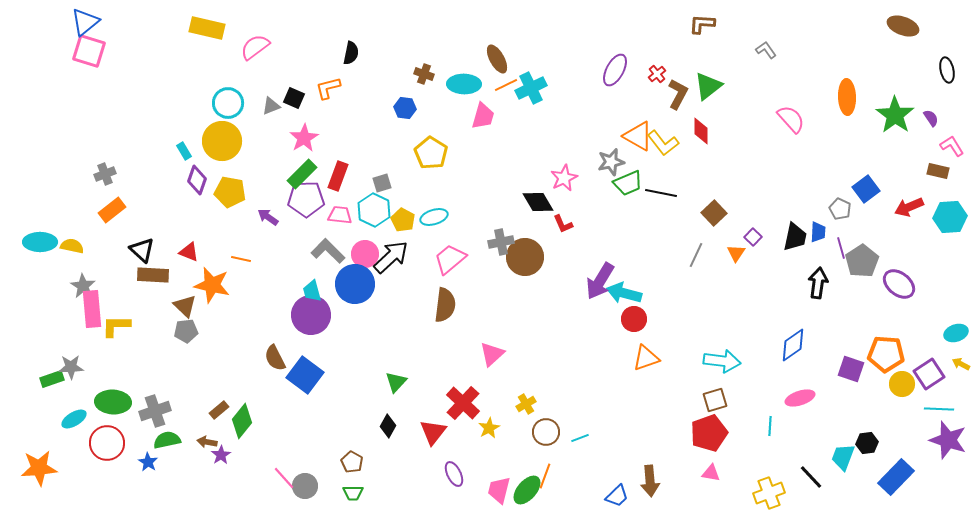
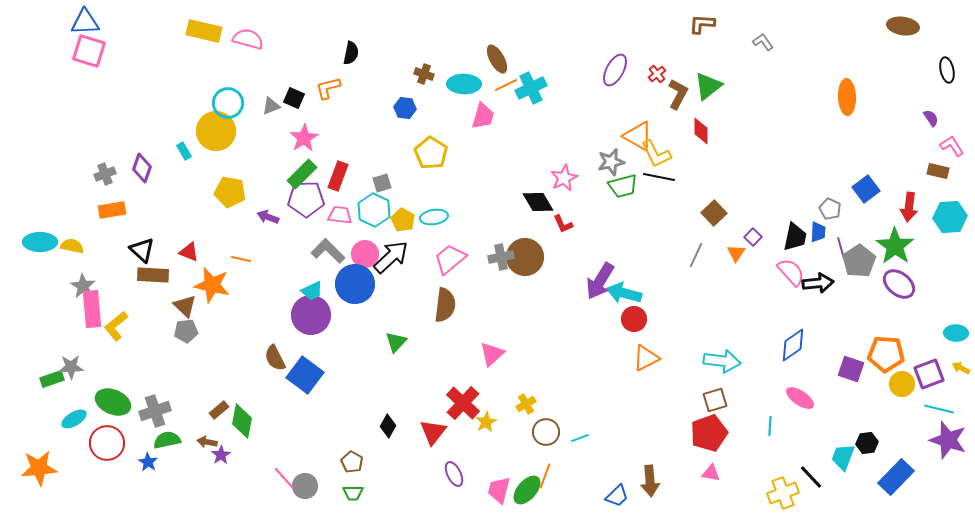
blue triangle at (85, 22): rotated 36 degrees clockwise
brown ellipse at (903, 26): rotated 12 degrees counterclockwise
yellow rectangle at (207, 28): moved 3 px left, 3 px down
pink semicircle at (255, 47): moved 7 px left, 8 px up; rotated 52 degrees clockwise
gray L-shape at (766, 50): moved 3 px left, 8 px up
green star at (895, 115): moved 131 px down
pink semicircle at (791, 119): moved 153 px down
yellow circle at (222, 141): moved 6 px left, 10 px up
yellow L-shape at (663, 143): moved 7 px left, 11 px down; rotated 12 degrees clockwise
purple diamond at (197, 180): moved 55 px left, 12 px up
green trapezoid at (628, 183): moved 5 px left, 3 px down; rotated 8 degrees clockwise
black line at (661, 193): moved 2 px left, 16 px up
red arrow at (909, 207): rotated 60 degrees counterclockwise
gray pentagon at (840, 209): moved 10 px left
orange rectangle at (112, 210): rotated 28 degrees clockwise
purple arrow at (268, 217): rotated 15 degrees counterclockwise
cyan ellipse at (434, 217): rotated 8 degrees clockwise
gray cross at (501, 242): moved 15 px down
gray pentagon at (862, 261): moved 3 px left
black arrow at (818, 283): rotated 76 degrees clockwise
cyan trapezoid at (312, 291): rotated 100 degrees counterclockwise
yellow L-shape at (116, 326): rotated 40 degrees counterclockwise
cyan ellipse at (956, 333): rotated 20 degrees clockwise
orange triangle at (646, 358): rotated 8 degrees counterclockwise
yellow arrow at (961, 364): moved 4 px down
purple square at (929, 374): rotated 12 degrees clockwise
green triangle at (396, 382): moved 40 px up
pink ellipse at (800, 398): rotated 52 degrees clockwise
green ellipse at (113, 402): rotated 20 degrees clockwise
cyan line at (939, 409): rotated 12 degrees clockwise
green diamond at (242, 421): rotated 28 degrees counterclockwise
yellow star at (489, 428): moved 3 px left, 6 px up
yellow cross at (769, 493): moved 14 px right
